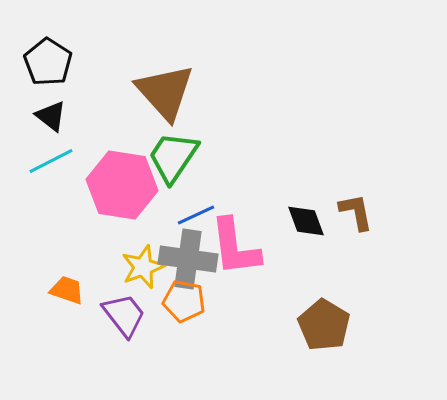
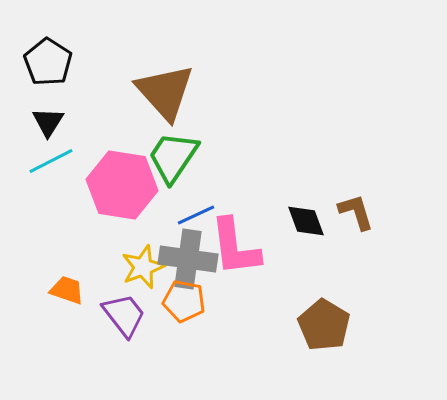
black triangle: moved 3 px left, 6 px down; rotated 24 degrees clockwise
brown L-shape: rotated 6 degrees counterclockwise
